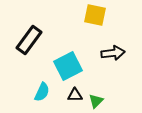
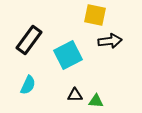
black arrow: moved 3 px left, 12 px up
cyan square: moved 11 px up
cyan semicircle: moved 14 px left, 7 px up
green triangle: rotated 49 degrees clockwise
